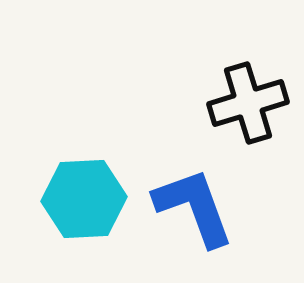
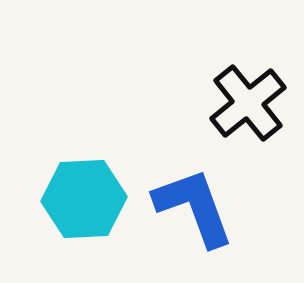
black cross: rotated 22 degrees counterclockwise
